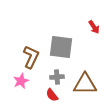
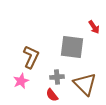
gray square: moved 11 px right
brown triangle: rotated 45 degrees clockwise
